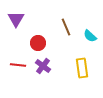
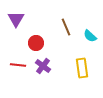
red circle: moved 2 px left
